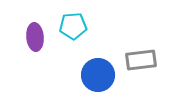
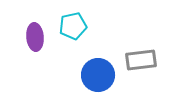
cyan pentagon: rotated 8 degrees counterclockwise
